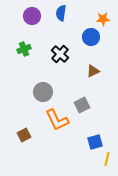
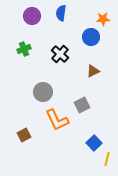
blue square: moved 1 px left, 1 px down; rotated 28 degrees counterclockwise
